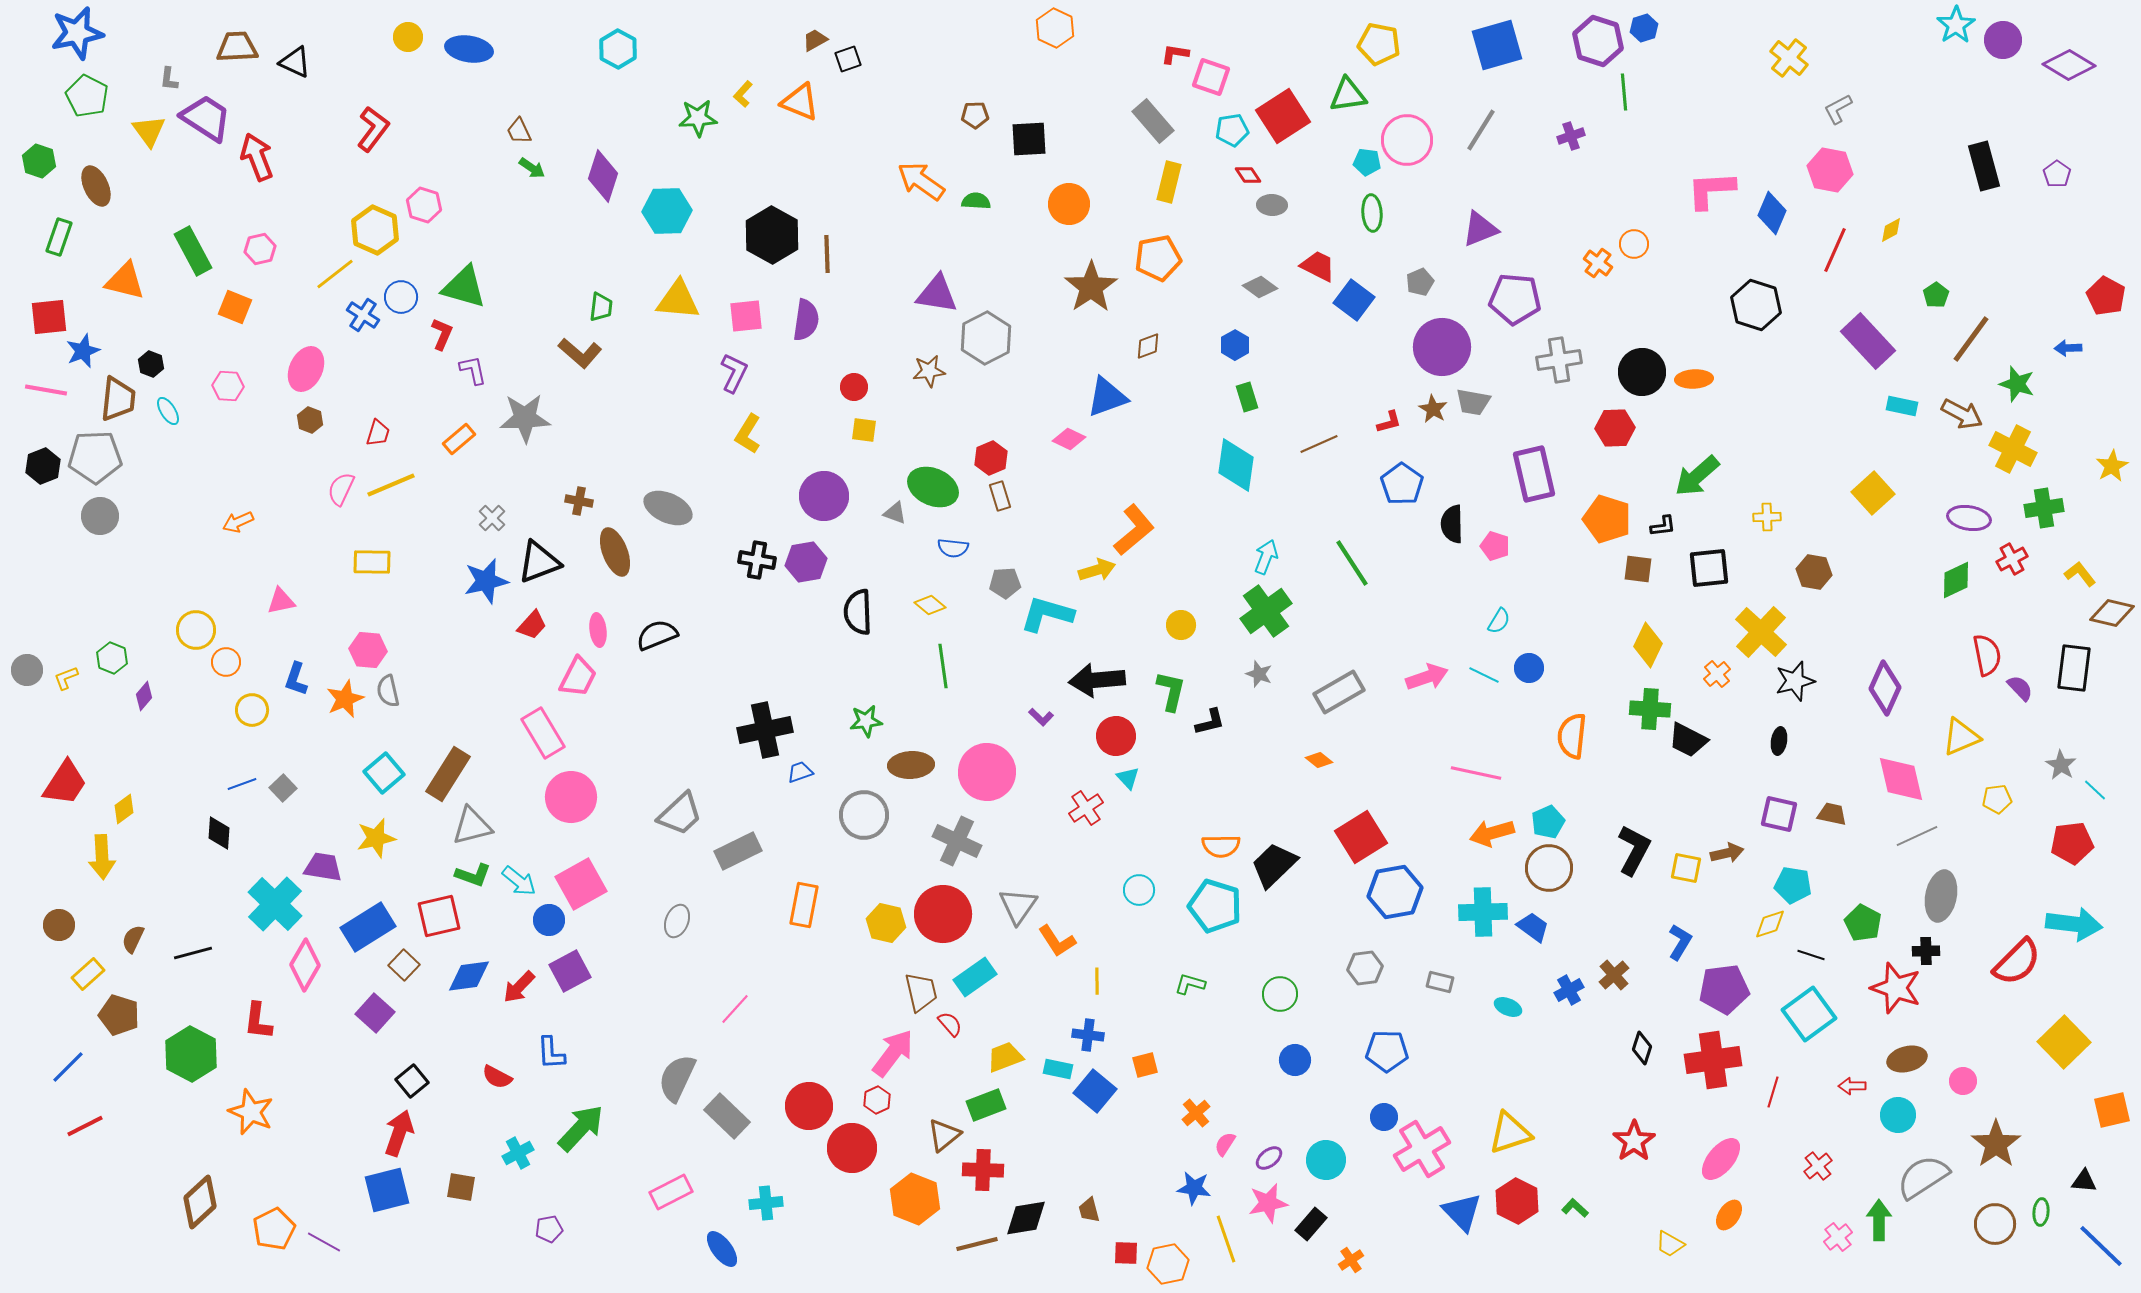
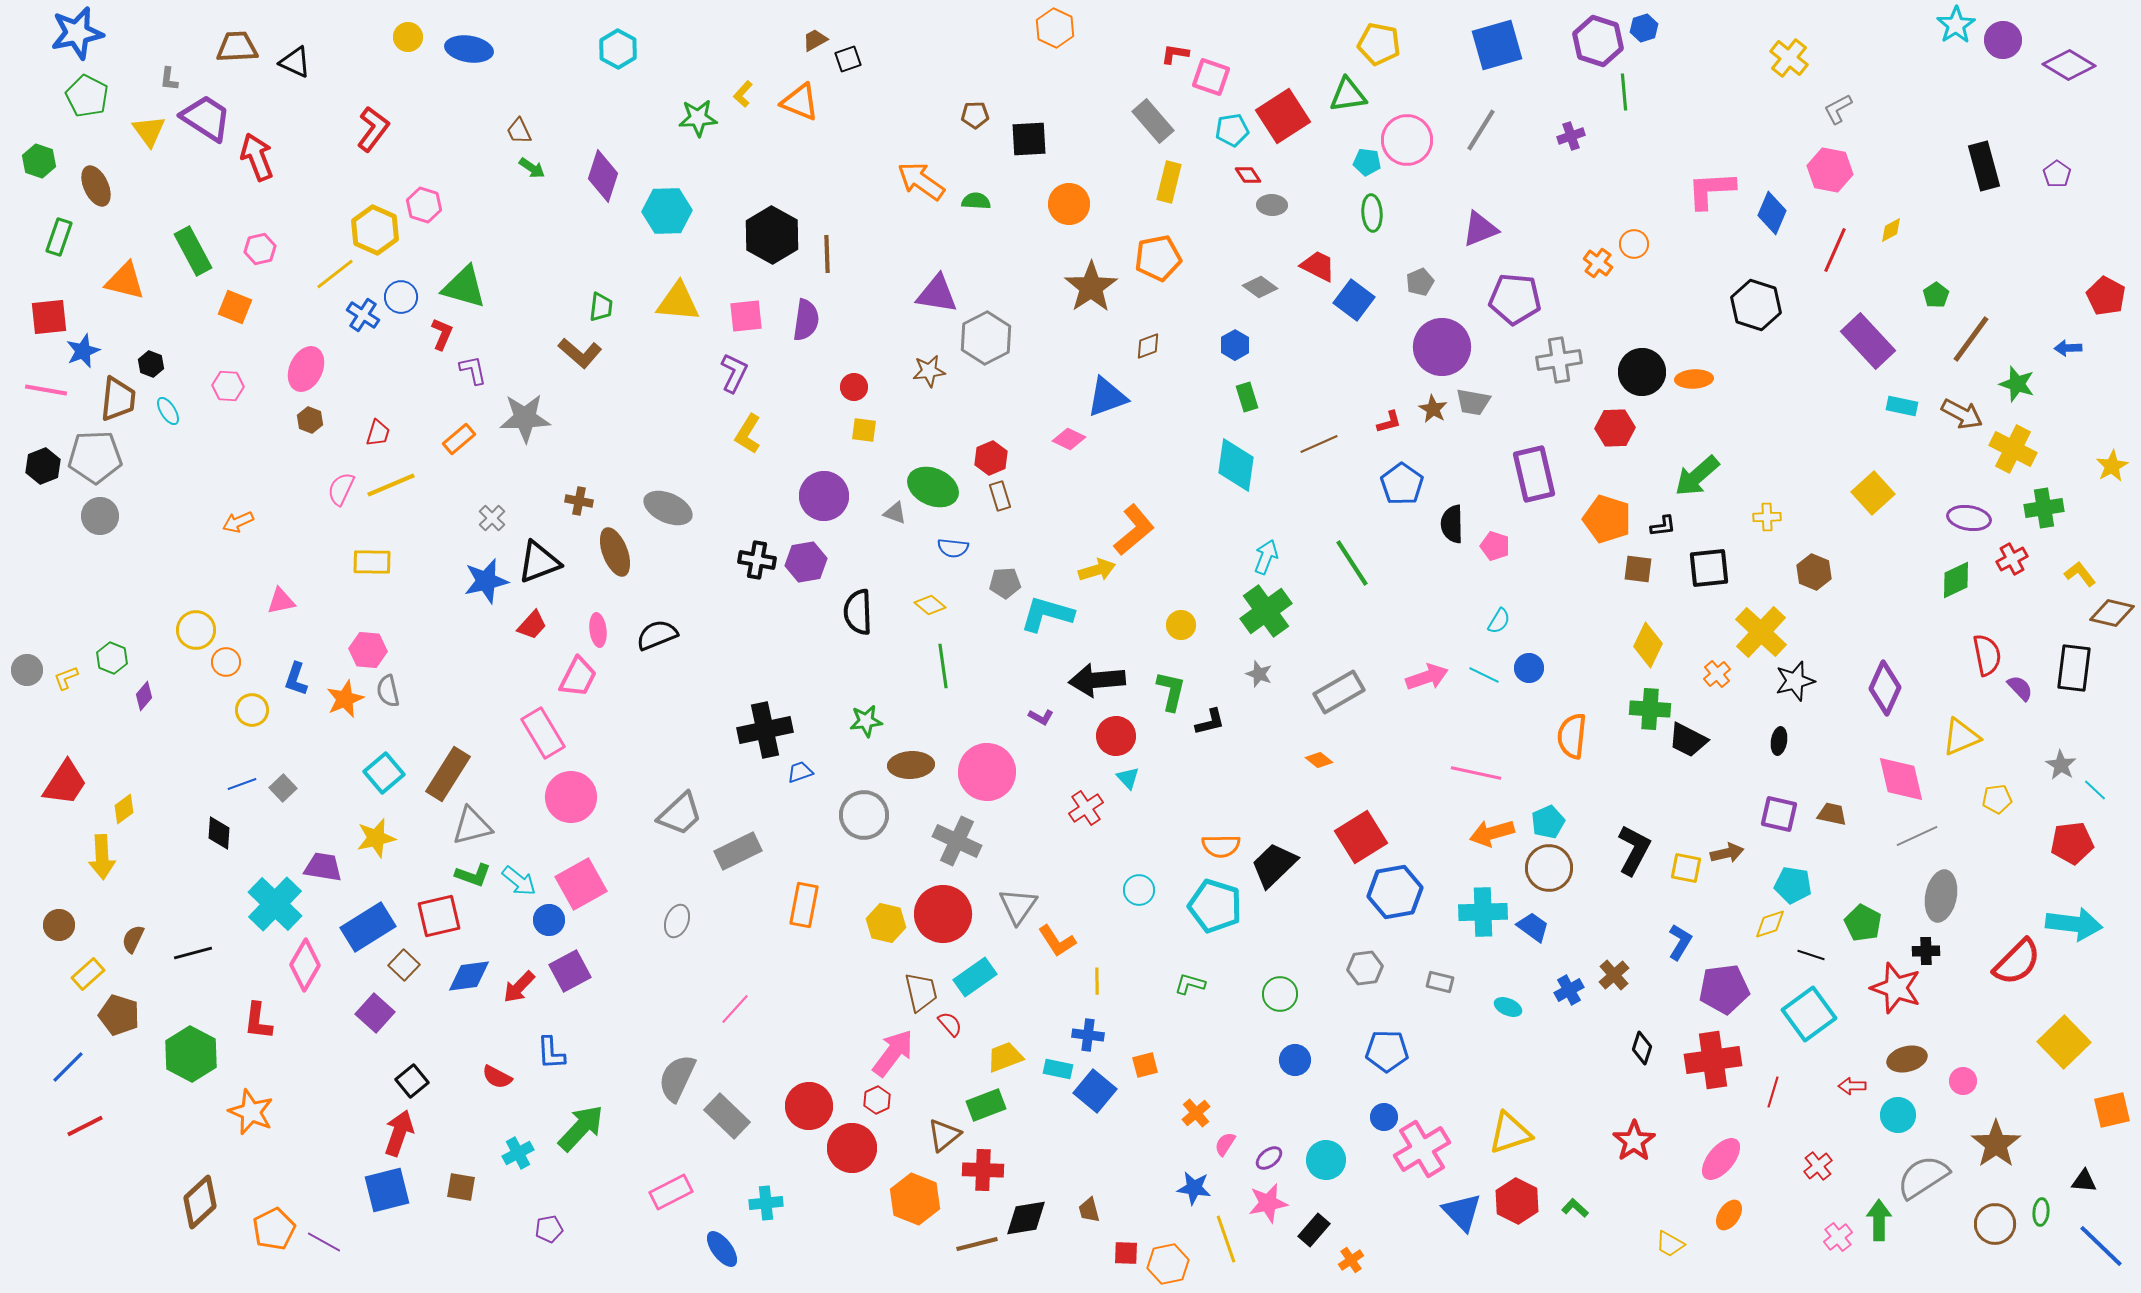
yellow triangle at (678, 300): moved 2 px down
brown hexagon at (1814, 572): rotated 12 degrees clockwise
purple L-shape at (1041, 717): rotated 15 degrees counterclockwise
black rectangle at (1311, 1224): moved 3 px right, 6 px down
